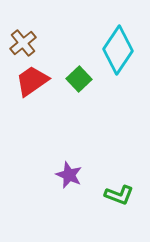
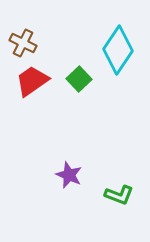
brown cross: rotated 24 degrees counterclockwise
